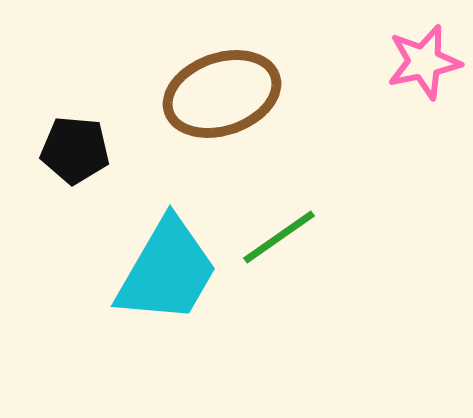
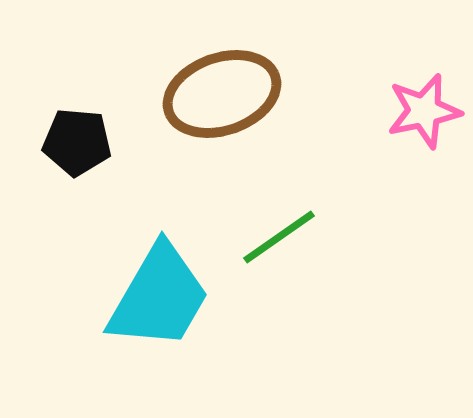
pink star: moved 49 px down
black pentagon: moved 2 px right, 8 px up
cyan trapezoid: moved 8 px left, 26 px down
